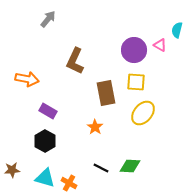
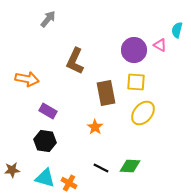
black hexagon: rotated 20 degrees counterclockwise
